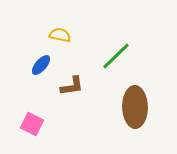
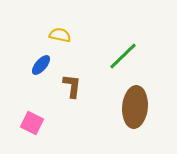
green line: moved 7 px right
brown L-shape: rotated 75 degrees counterclockwise
brown ellipse: rotated 6 degrees clockwise
pink square: moved 1 px up
